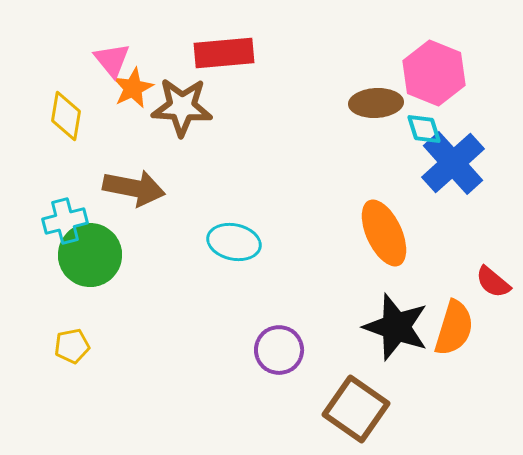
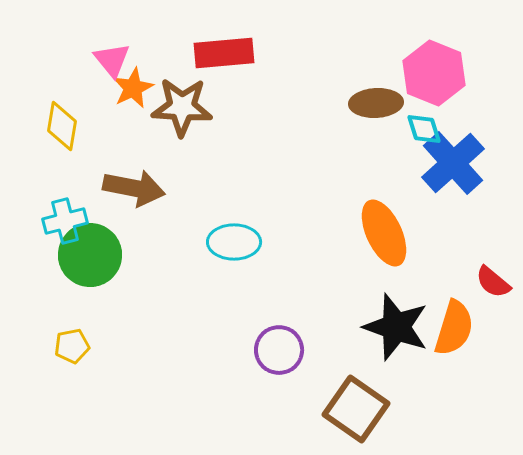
yellow diamond: moved 4 px left, 10 px down
cyan ellipse: rotated 12 degrees counterclockwise
